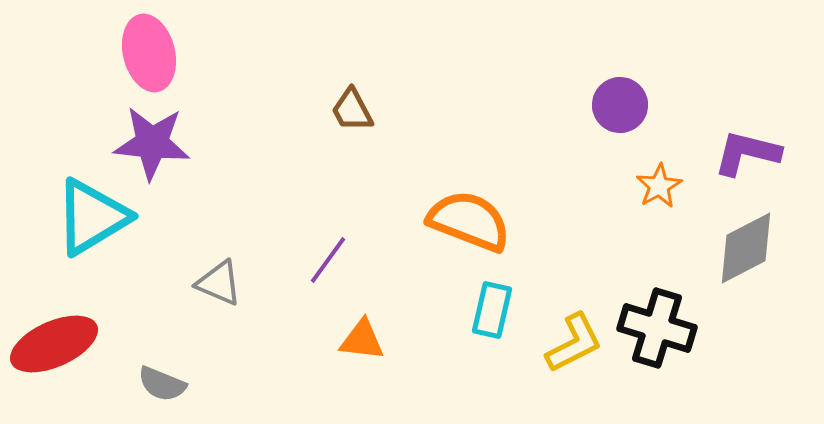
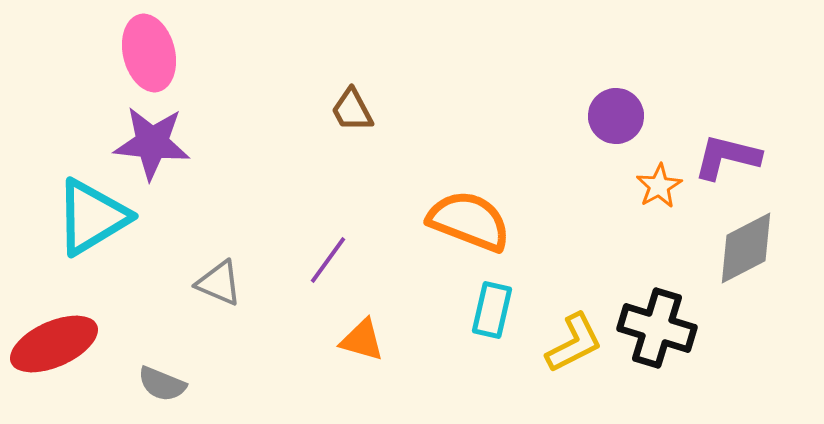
purple circle: moved 4 px left, 11 px down
purple L-shape: moved 20 px left, 4 px down
orange triangle: rotated 9 degrees clockwise
